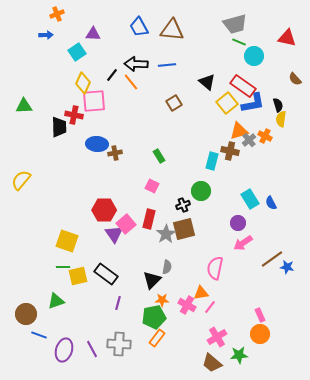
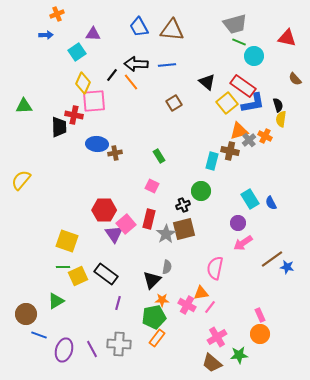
yellow square at (78, 276): rotated 12 degrees counterclockwise
green triangle at (56, 301): rotated 12 degrees counterclockwise
